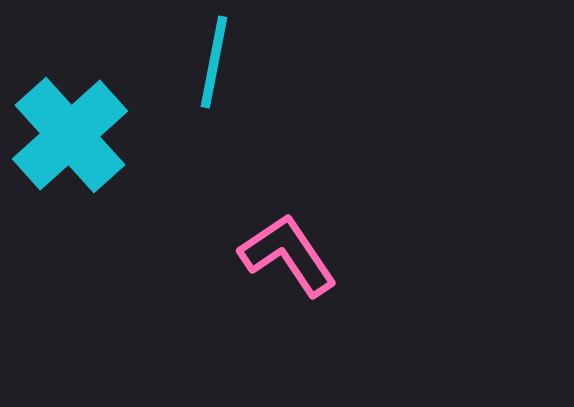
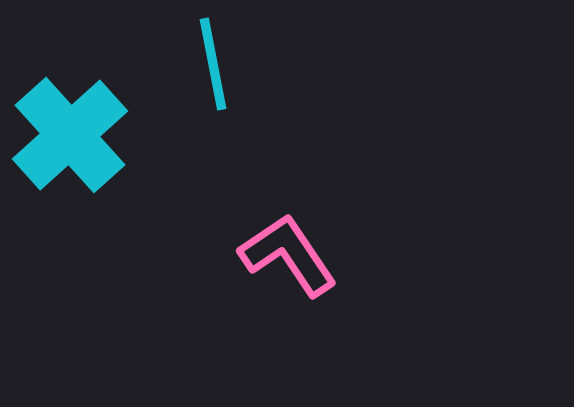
cyan line: moved 1 px left, 2 px down; rotated 22 degrees counterclockwise
